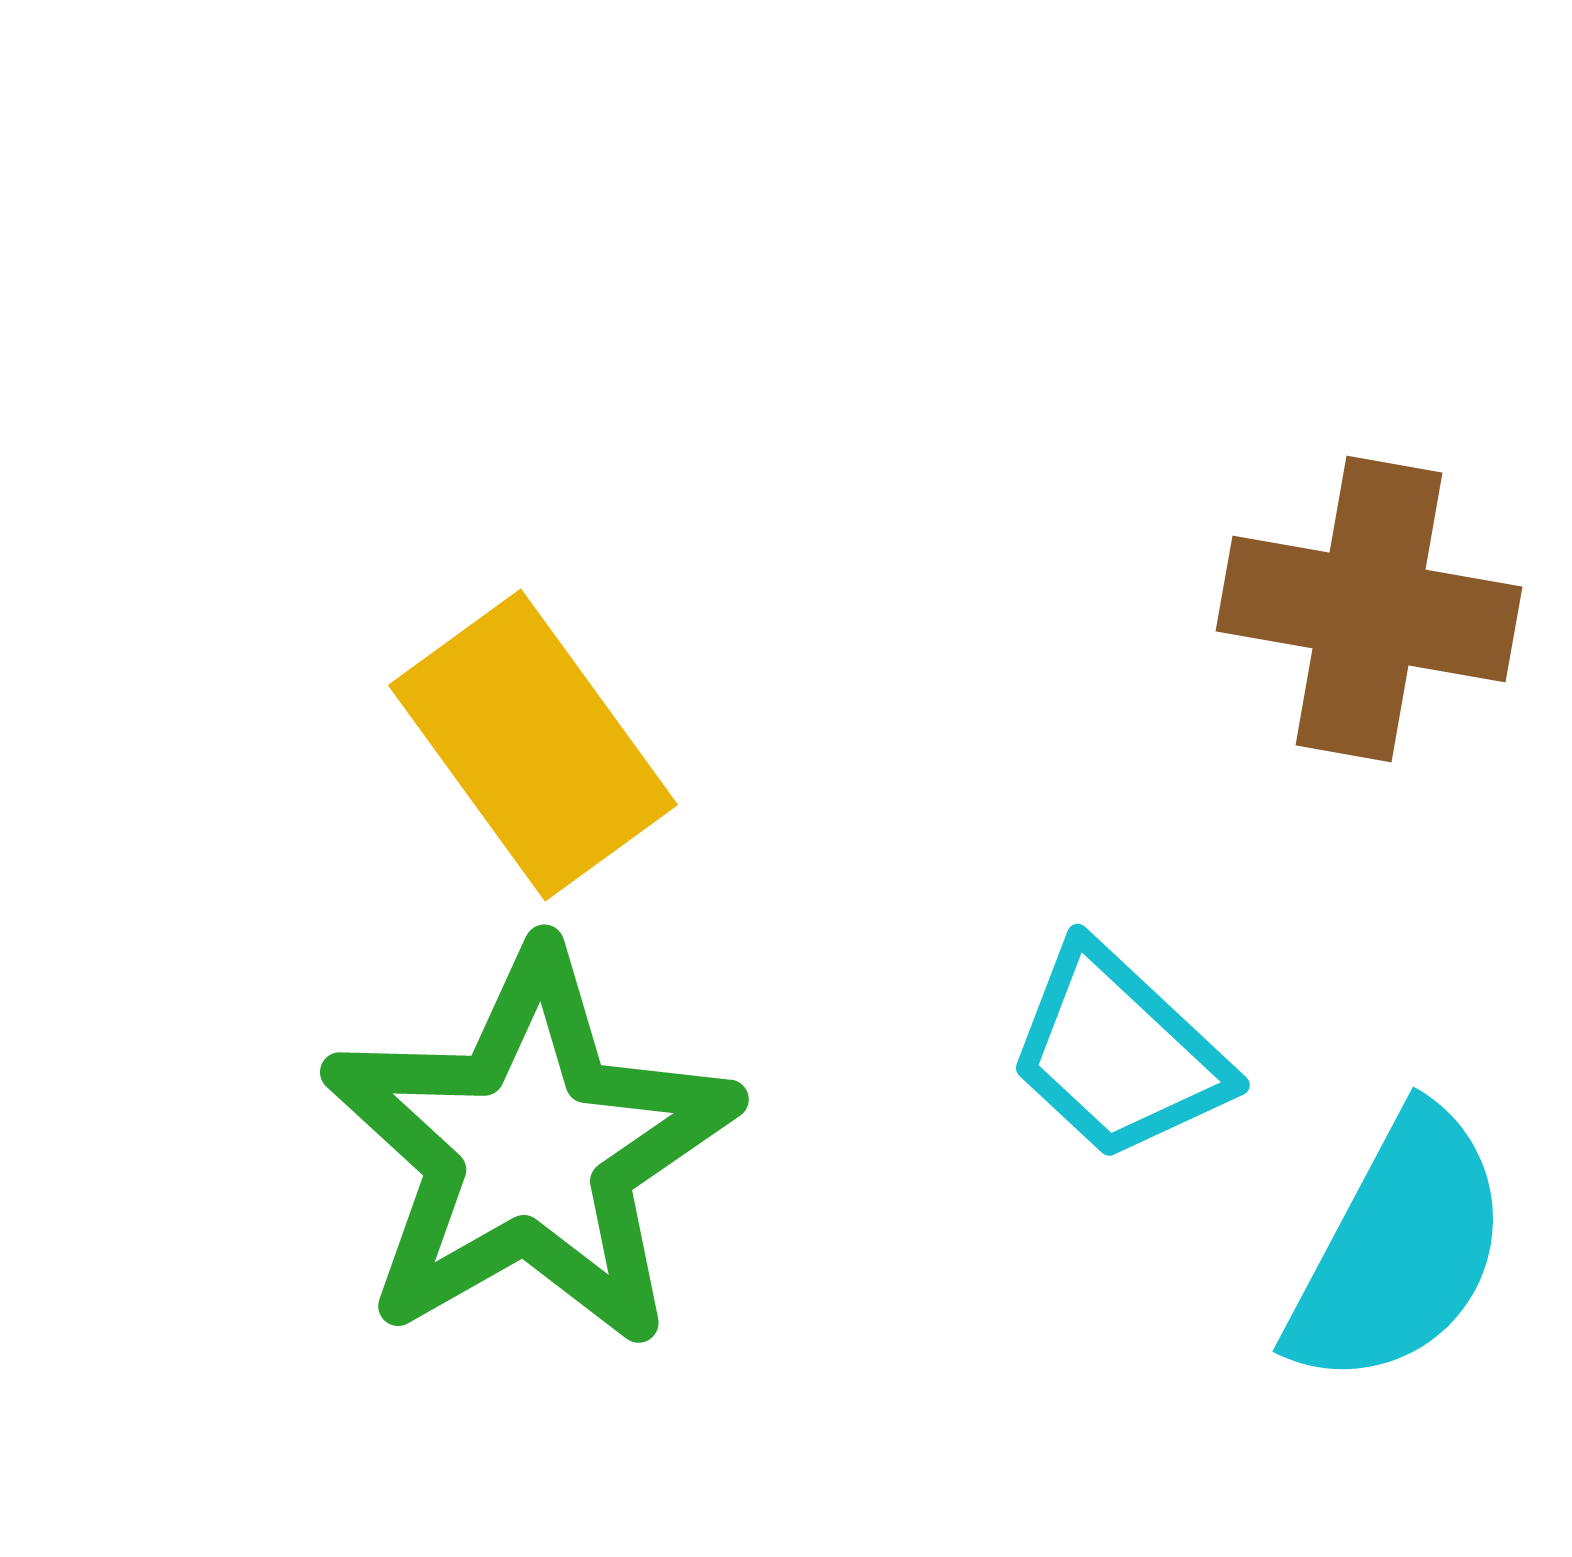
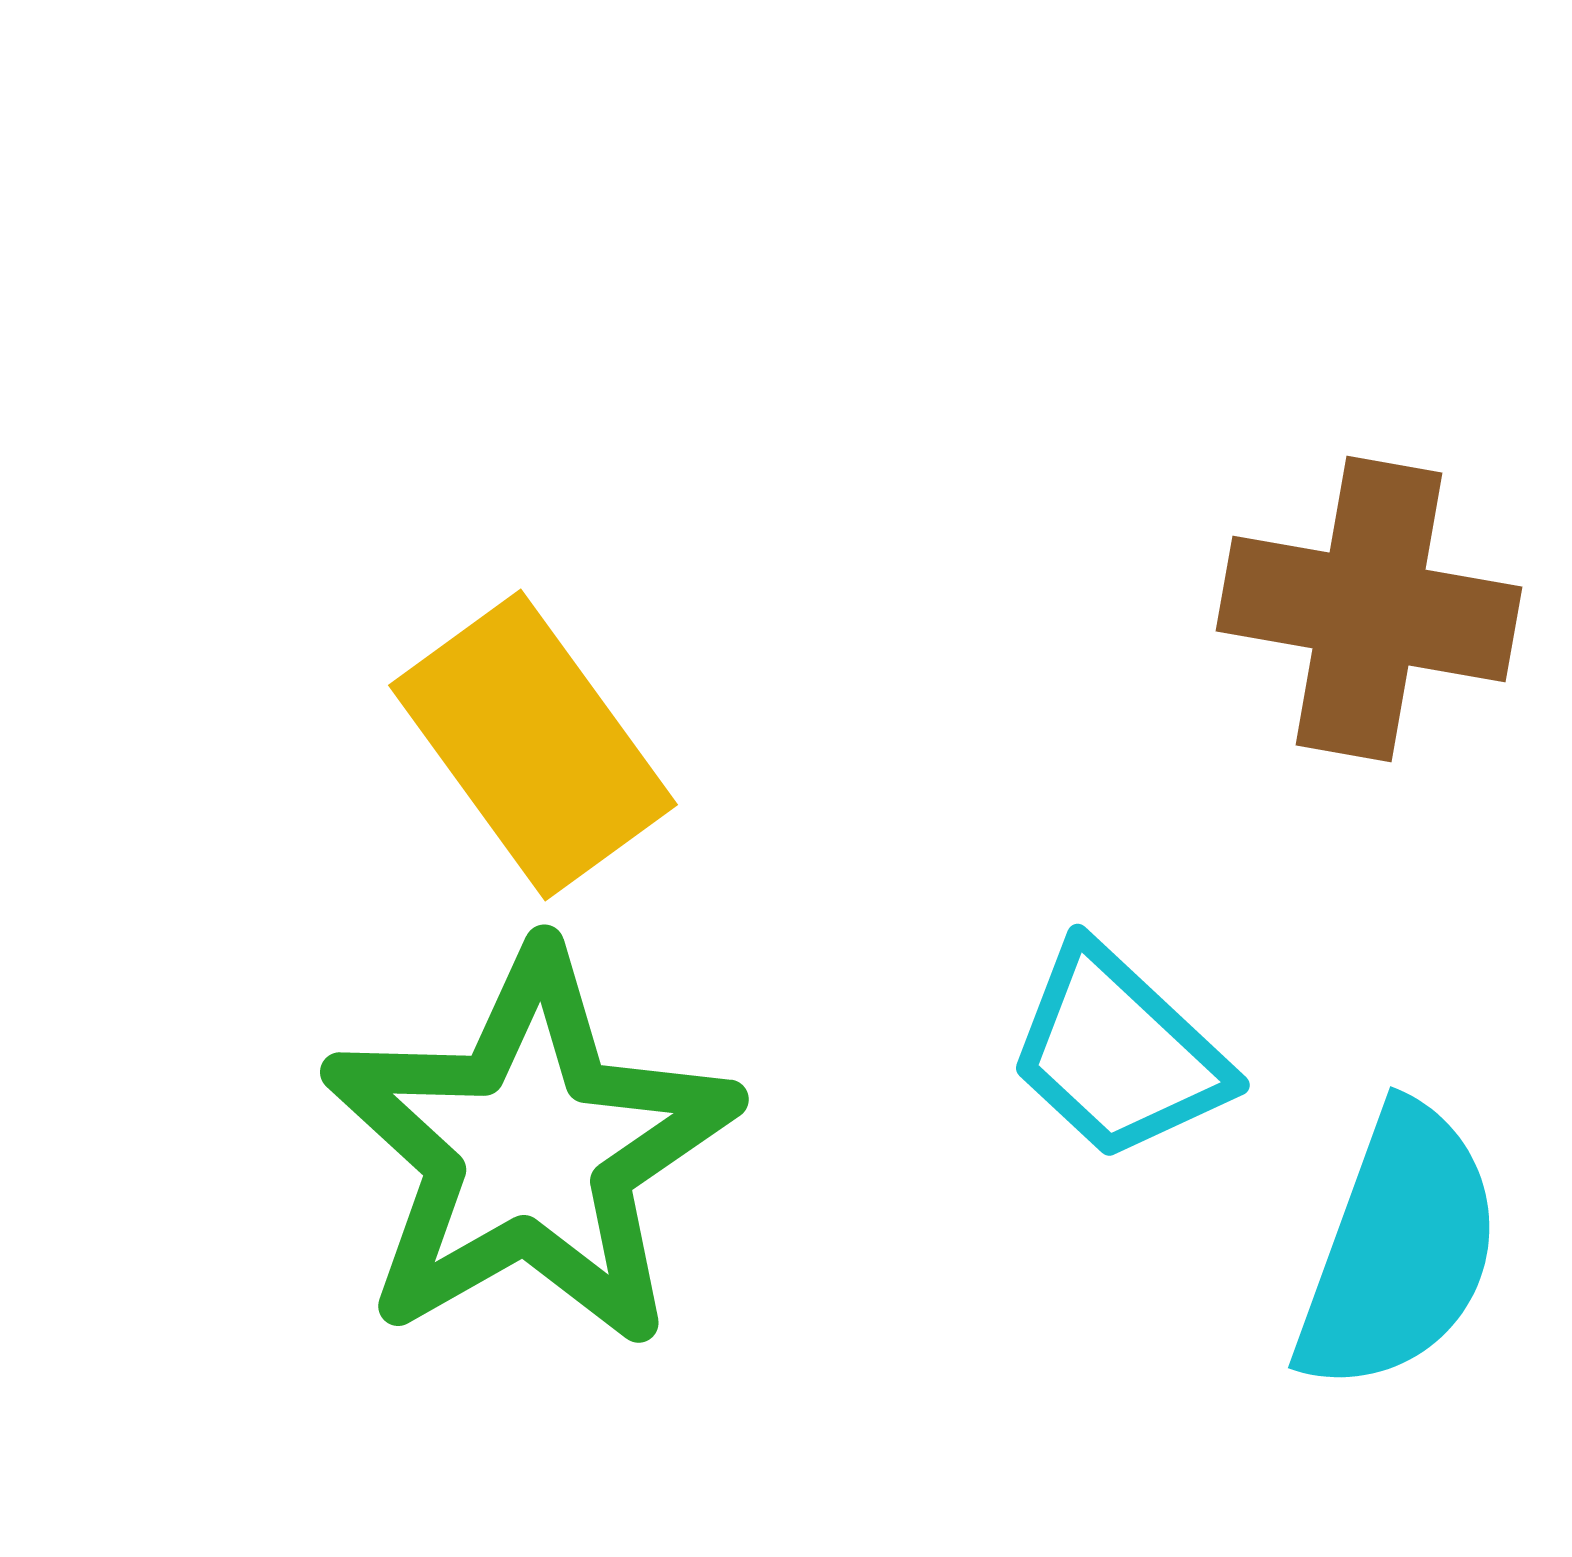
cyan semicircle: rotated 8 degrees counterclockwise
